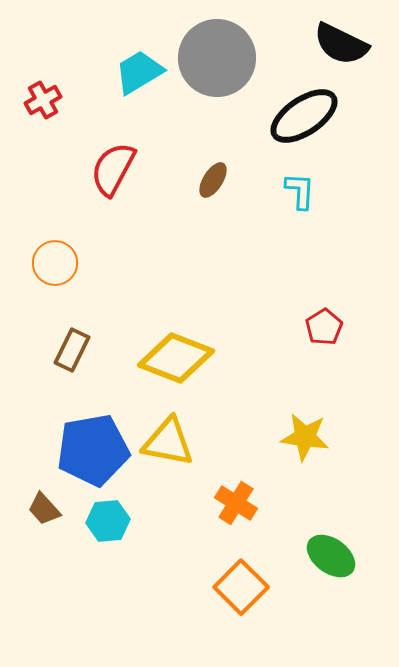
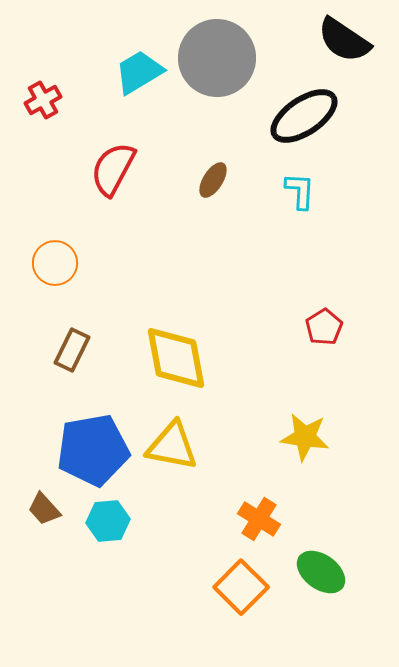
black semicircle: moved 3 px right, 4 px up; rotated 8 degrees clockwise
yellow diamond: rotated 58 degrees clockwise
yellow triangle: moved 4 px right, 4 px down
orange cross: moved 23 px right, 16 px down
green ellipse: moved 10 px left, 16 px down
